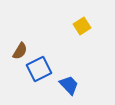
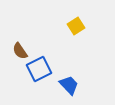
yellow square: moved 6 px left
brown semicircle: rotated 114 degrees clockwise
